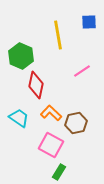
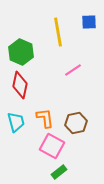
yellow line: moved 3 px up
green hexagon: moved 4 px up
pink line: moved 9 px left, 1 px up
red diamond: moved 16 px left
orange L-shape: moved 6 px left, 5 px down; rotated 40 degrees clockwise
cyan trapezoid: moved 3 px left, 4 px down; rotated 40 degrees clockwise
pink square: moved 1 px right, 1 px down
green rectangle: rotated 21 degrees clockwise
